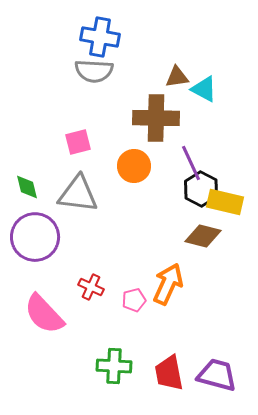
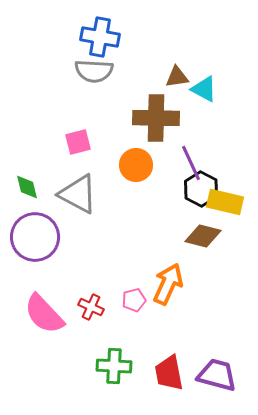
orange circle: moved 2 px right, 1 px up
gray triangle: rotated 21 degrees clockwise
red cross: moved 20 px down
